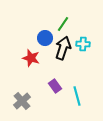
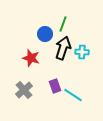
green line: rotated 14 degrees counterclockwise
blue circle: moved 4 px up
cyan cross: moved 1 px left, 8 px down
purple rectangle: rotated 16 degrees clockwise
cyan line: moved 4 px left, 1 px up; rotated 42 degrees counterclockwise
gray cross: moved 2 px right, 11 px up
